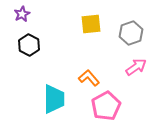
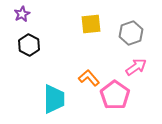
pink pentagon: moved 9 px right, 11 px up; rotated 8 degrees counterclockwise
